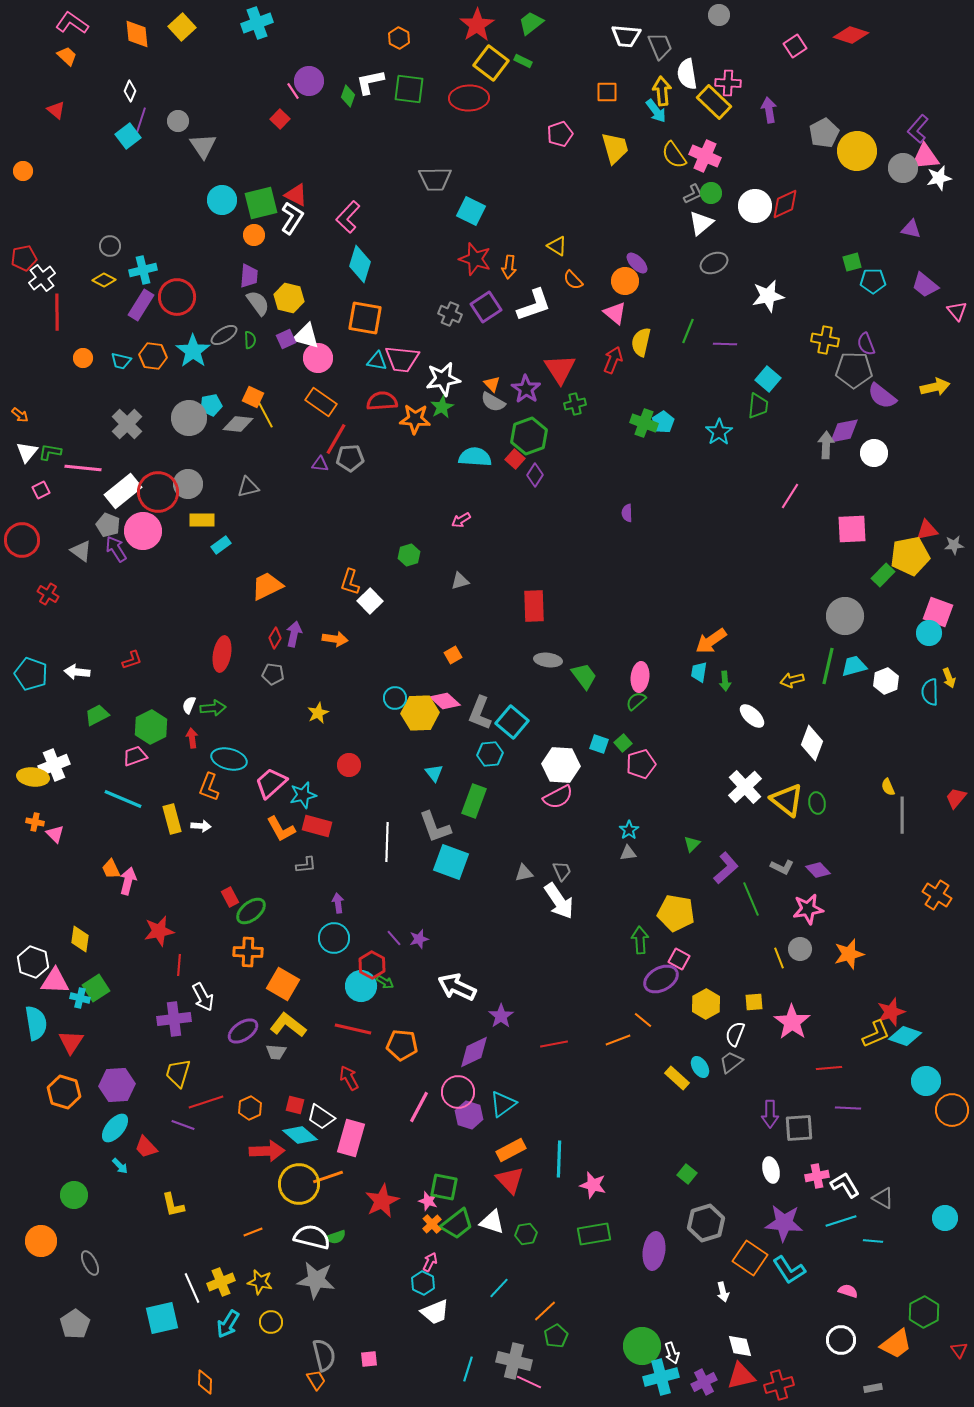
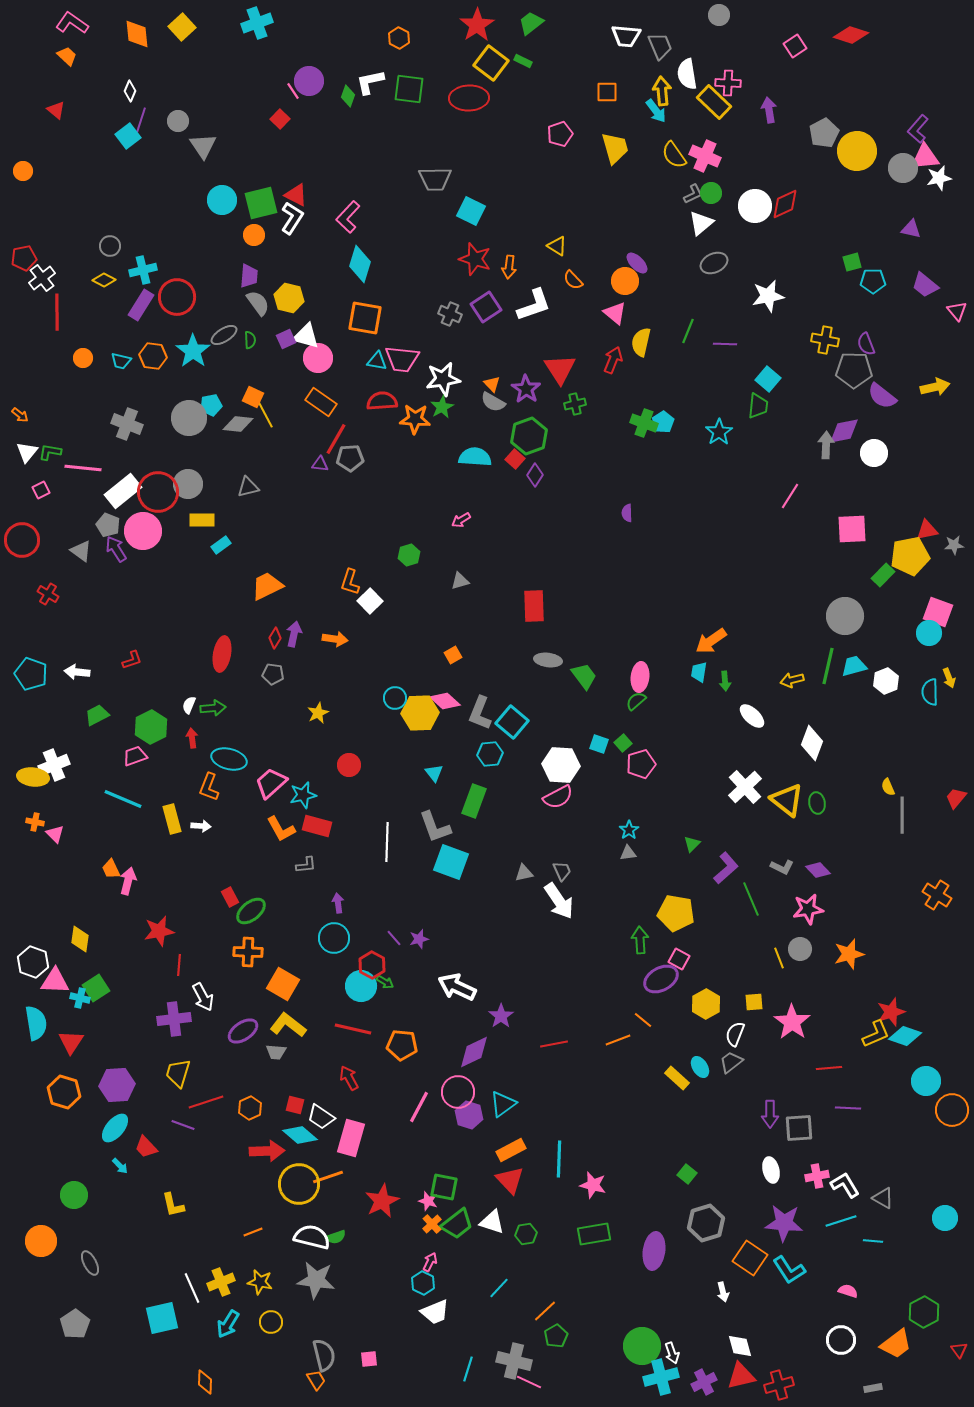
gray cross at (127, 424): rotated 24 degrees counterclockwise
